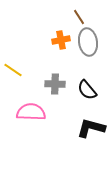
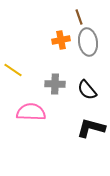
brown line: rotated 14 degrees clockwise
